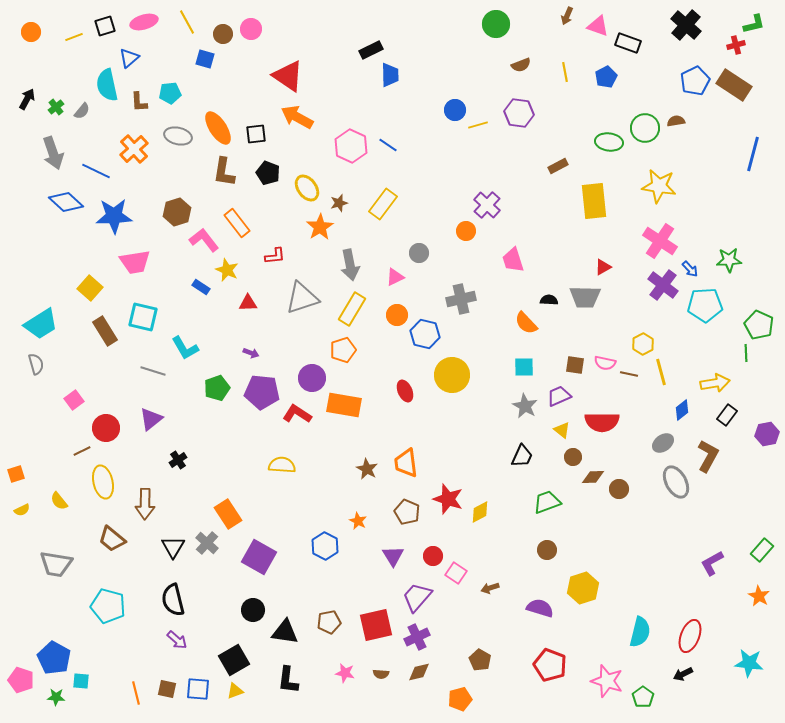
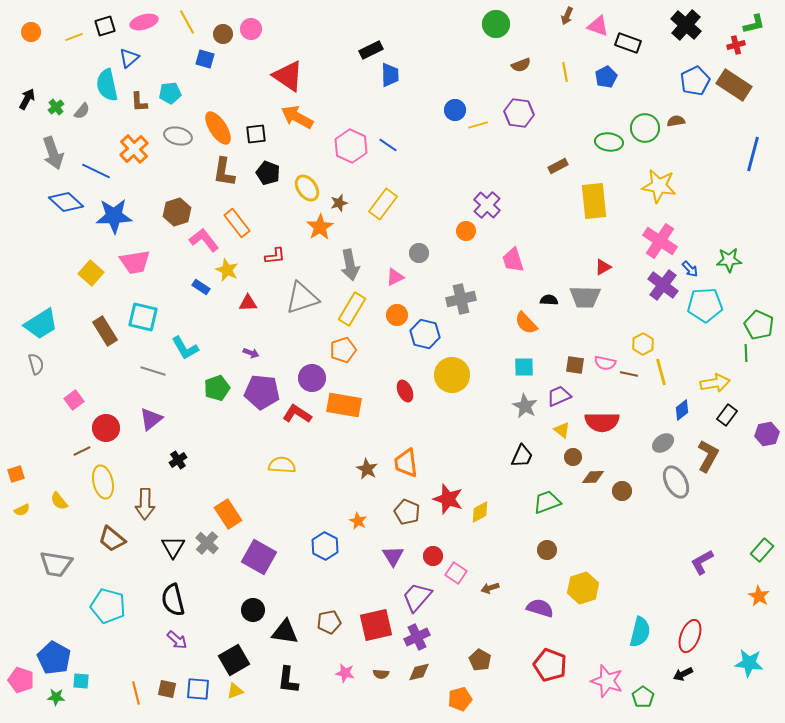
yellow square at (90, 288): moved 1 px right, 15 px up
brown circle at (619, 489): moved 3 px right, 2 px down
purple L-shape at (712, 563): moved 10 px left, 1 px up
